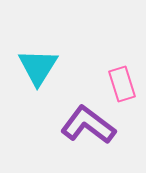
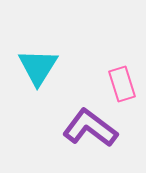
purple L-shape: moved 2 px right, 3 px down
